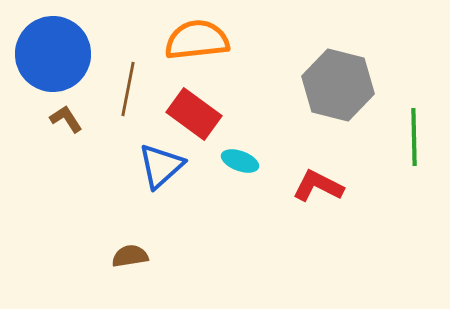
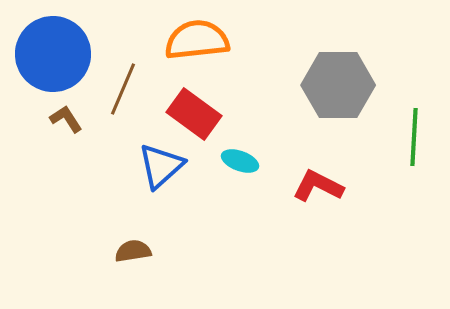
gray hexagon: rotated 14 degrees counterclockwise
brown line: moved 5 px left; rotated 12 degrees clockwise
green line: rotated 4 degrees clockwise
brown semicircle: moved 3 px right, 5 px up
